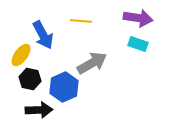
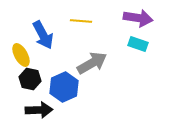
yellow ellipse: rotated 65 degrees counterclockwise
